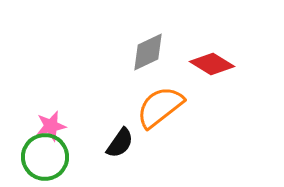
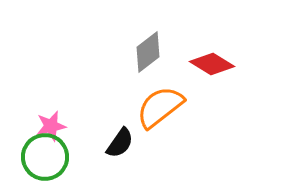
gray diamond: rotated 12 degrees counterclockwise
